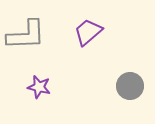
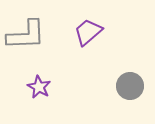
purple star: rotated 15 degrees clockwise
